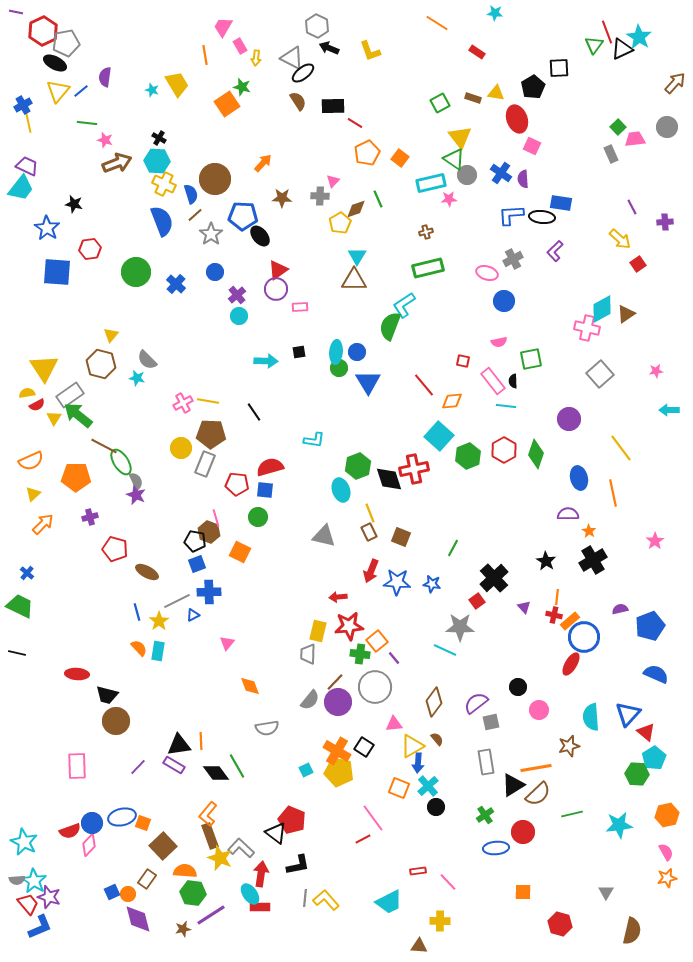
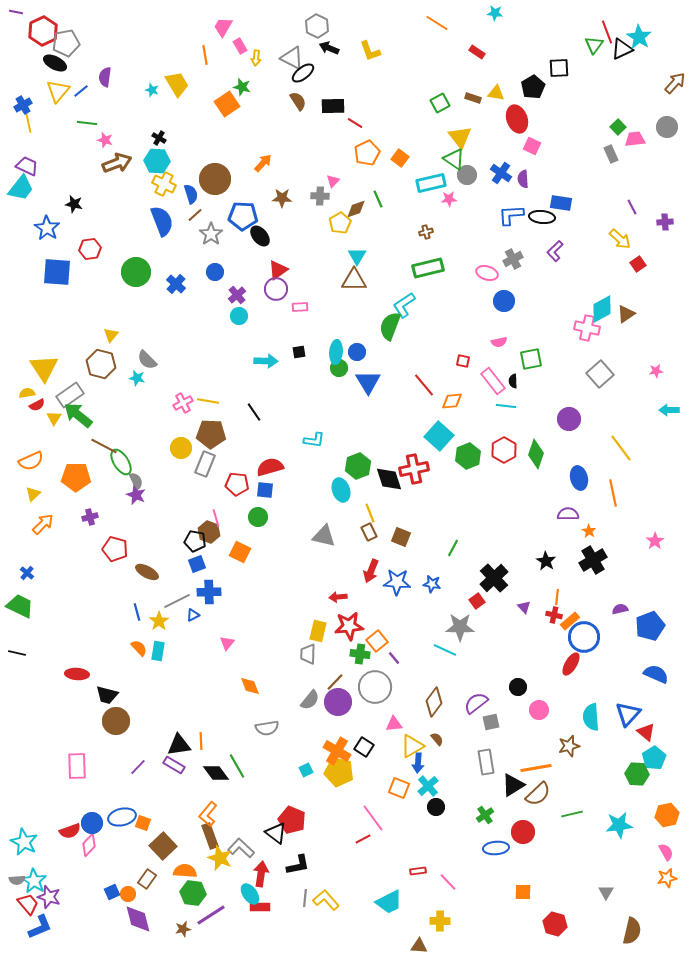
red hexagon at (560, 924): moved 5 px left
